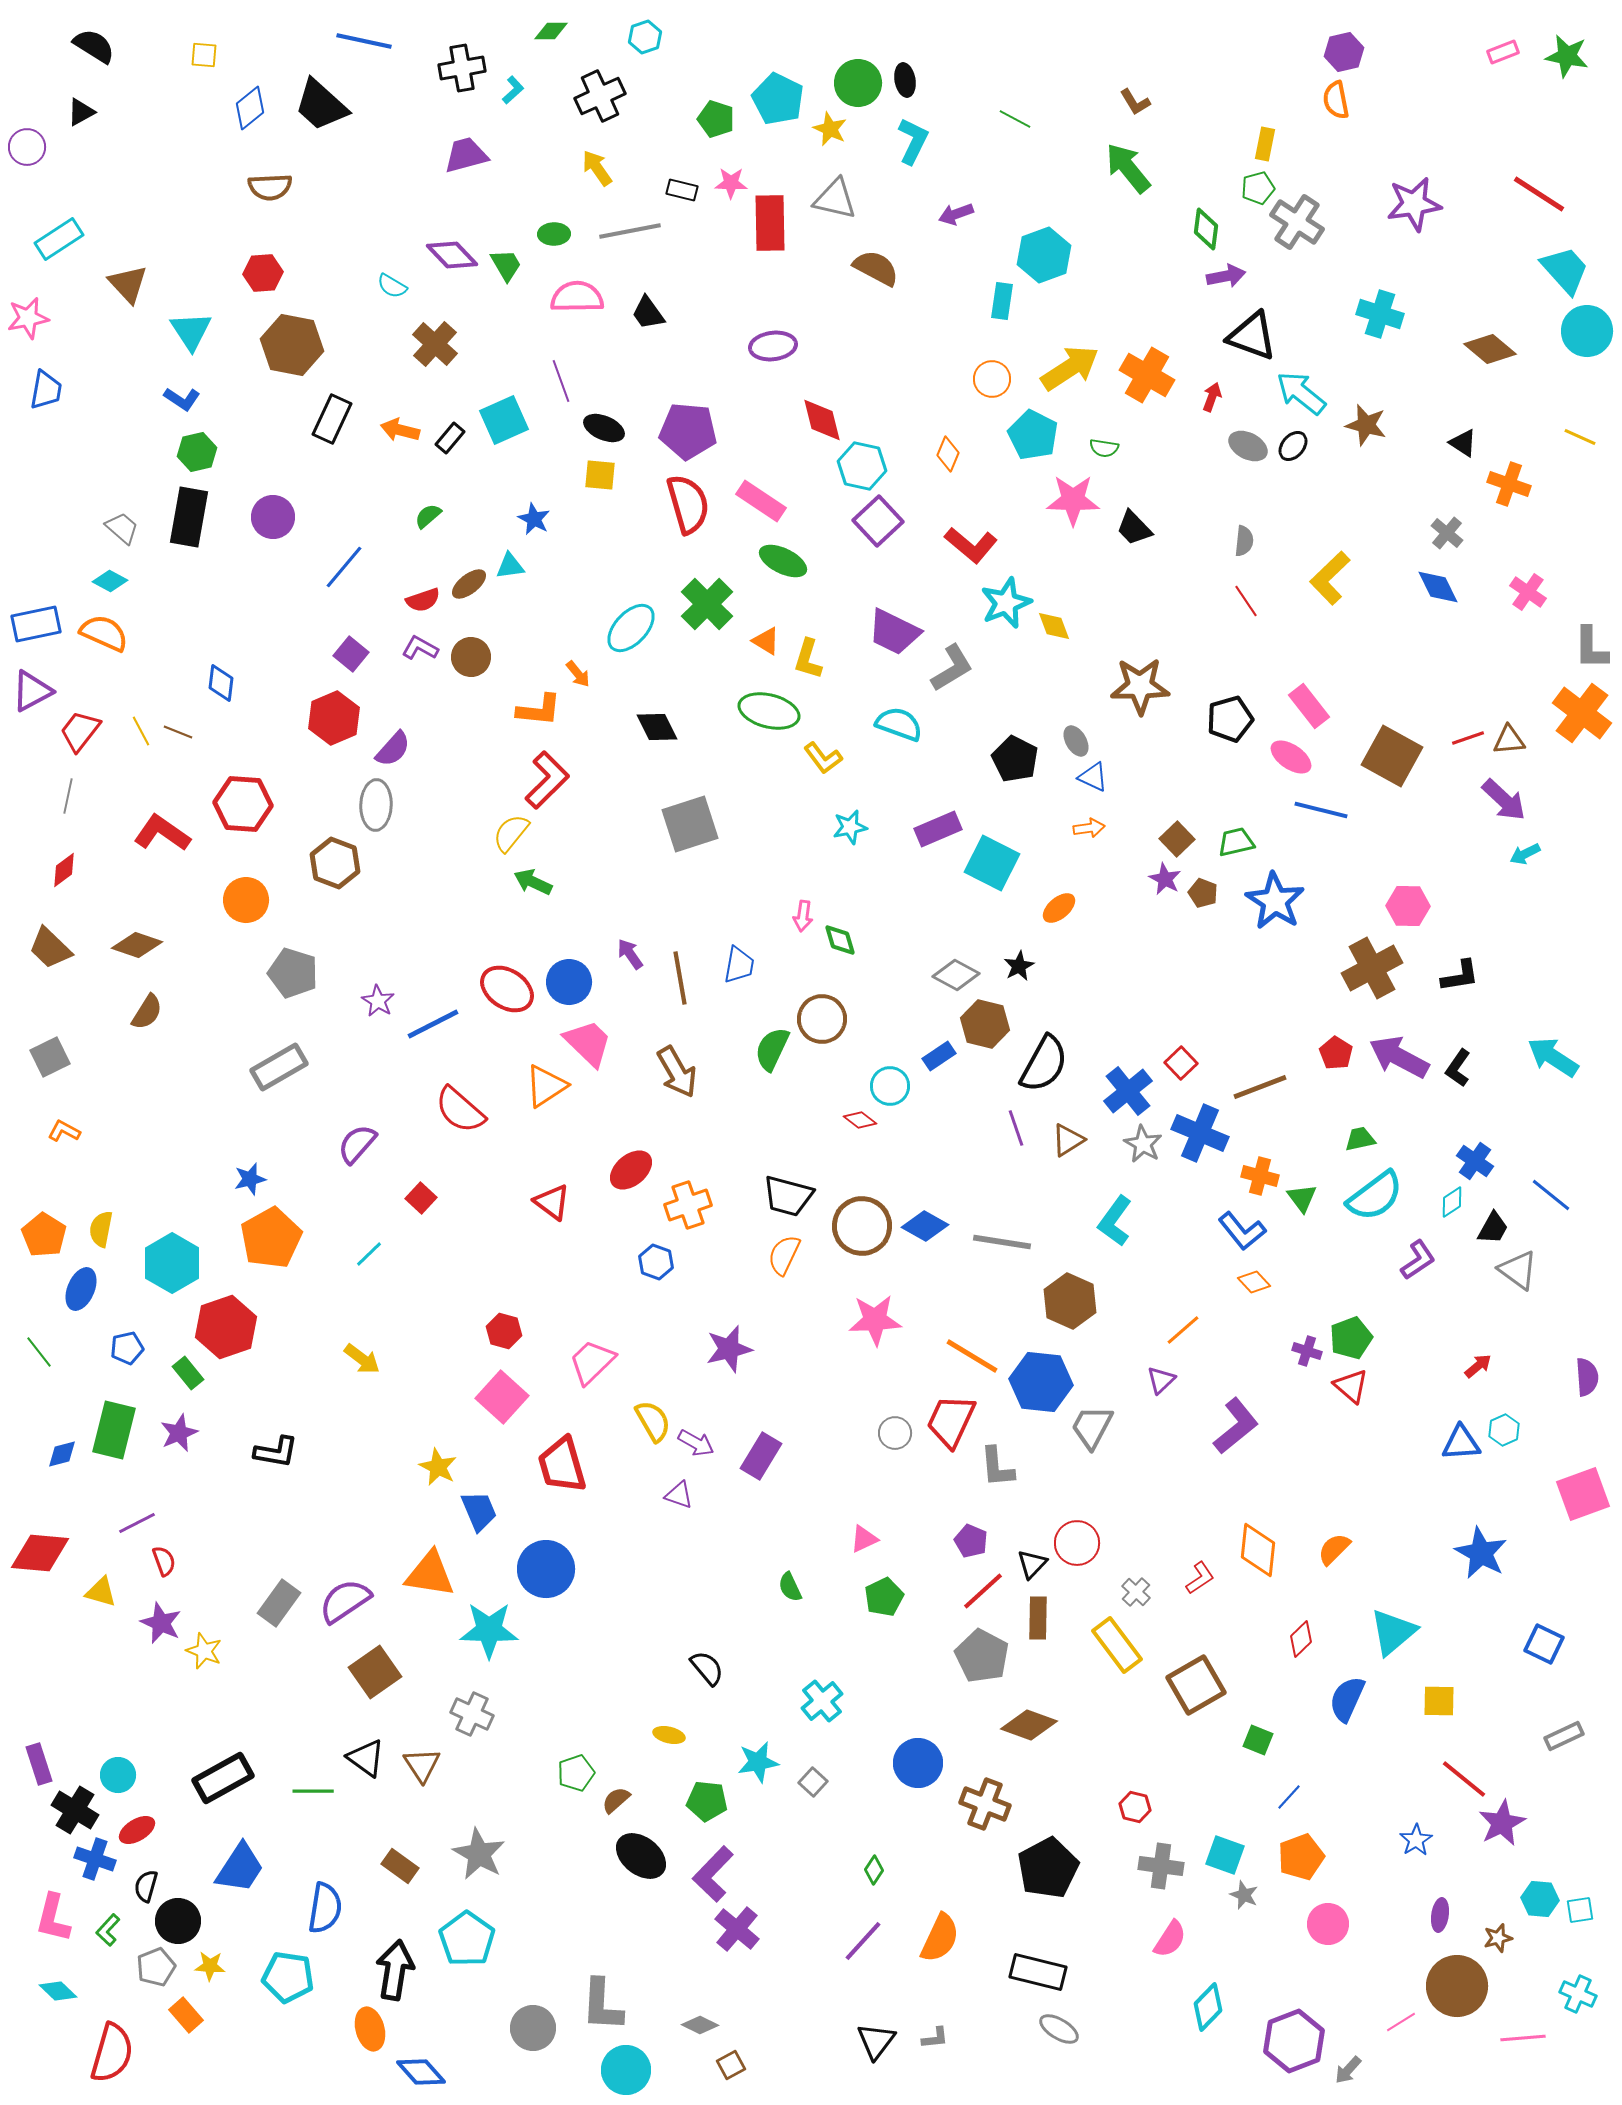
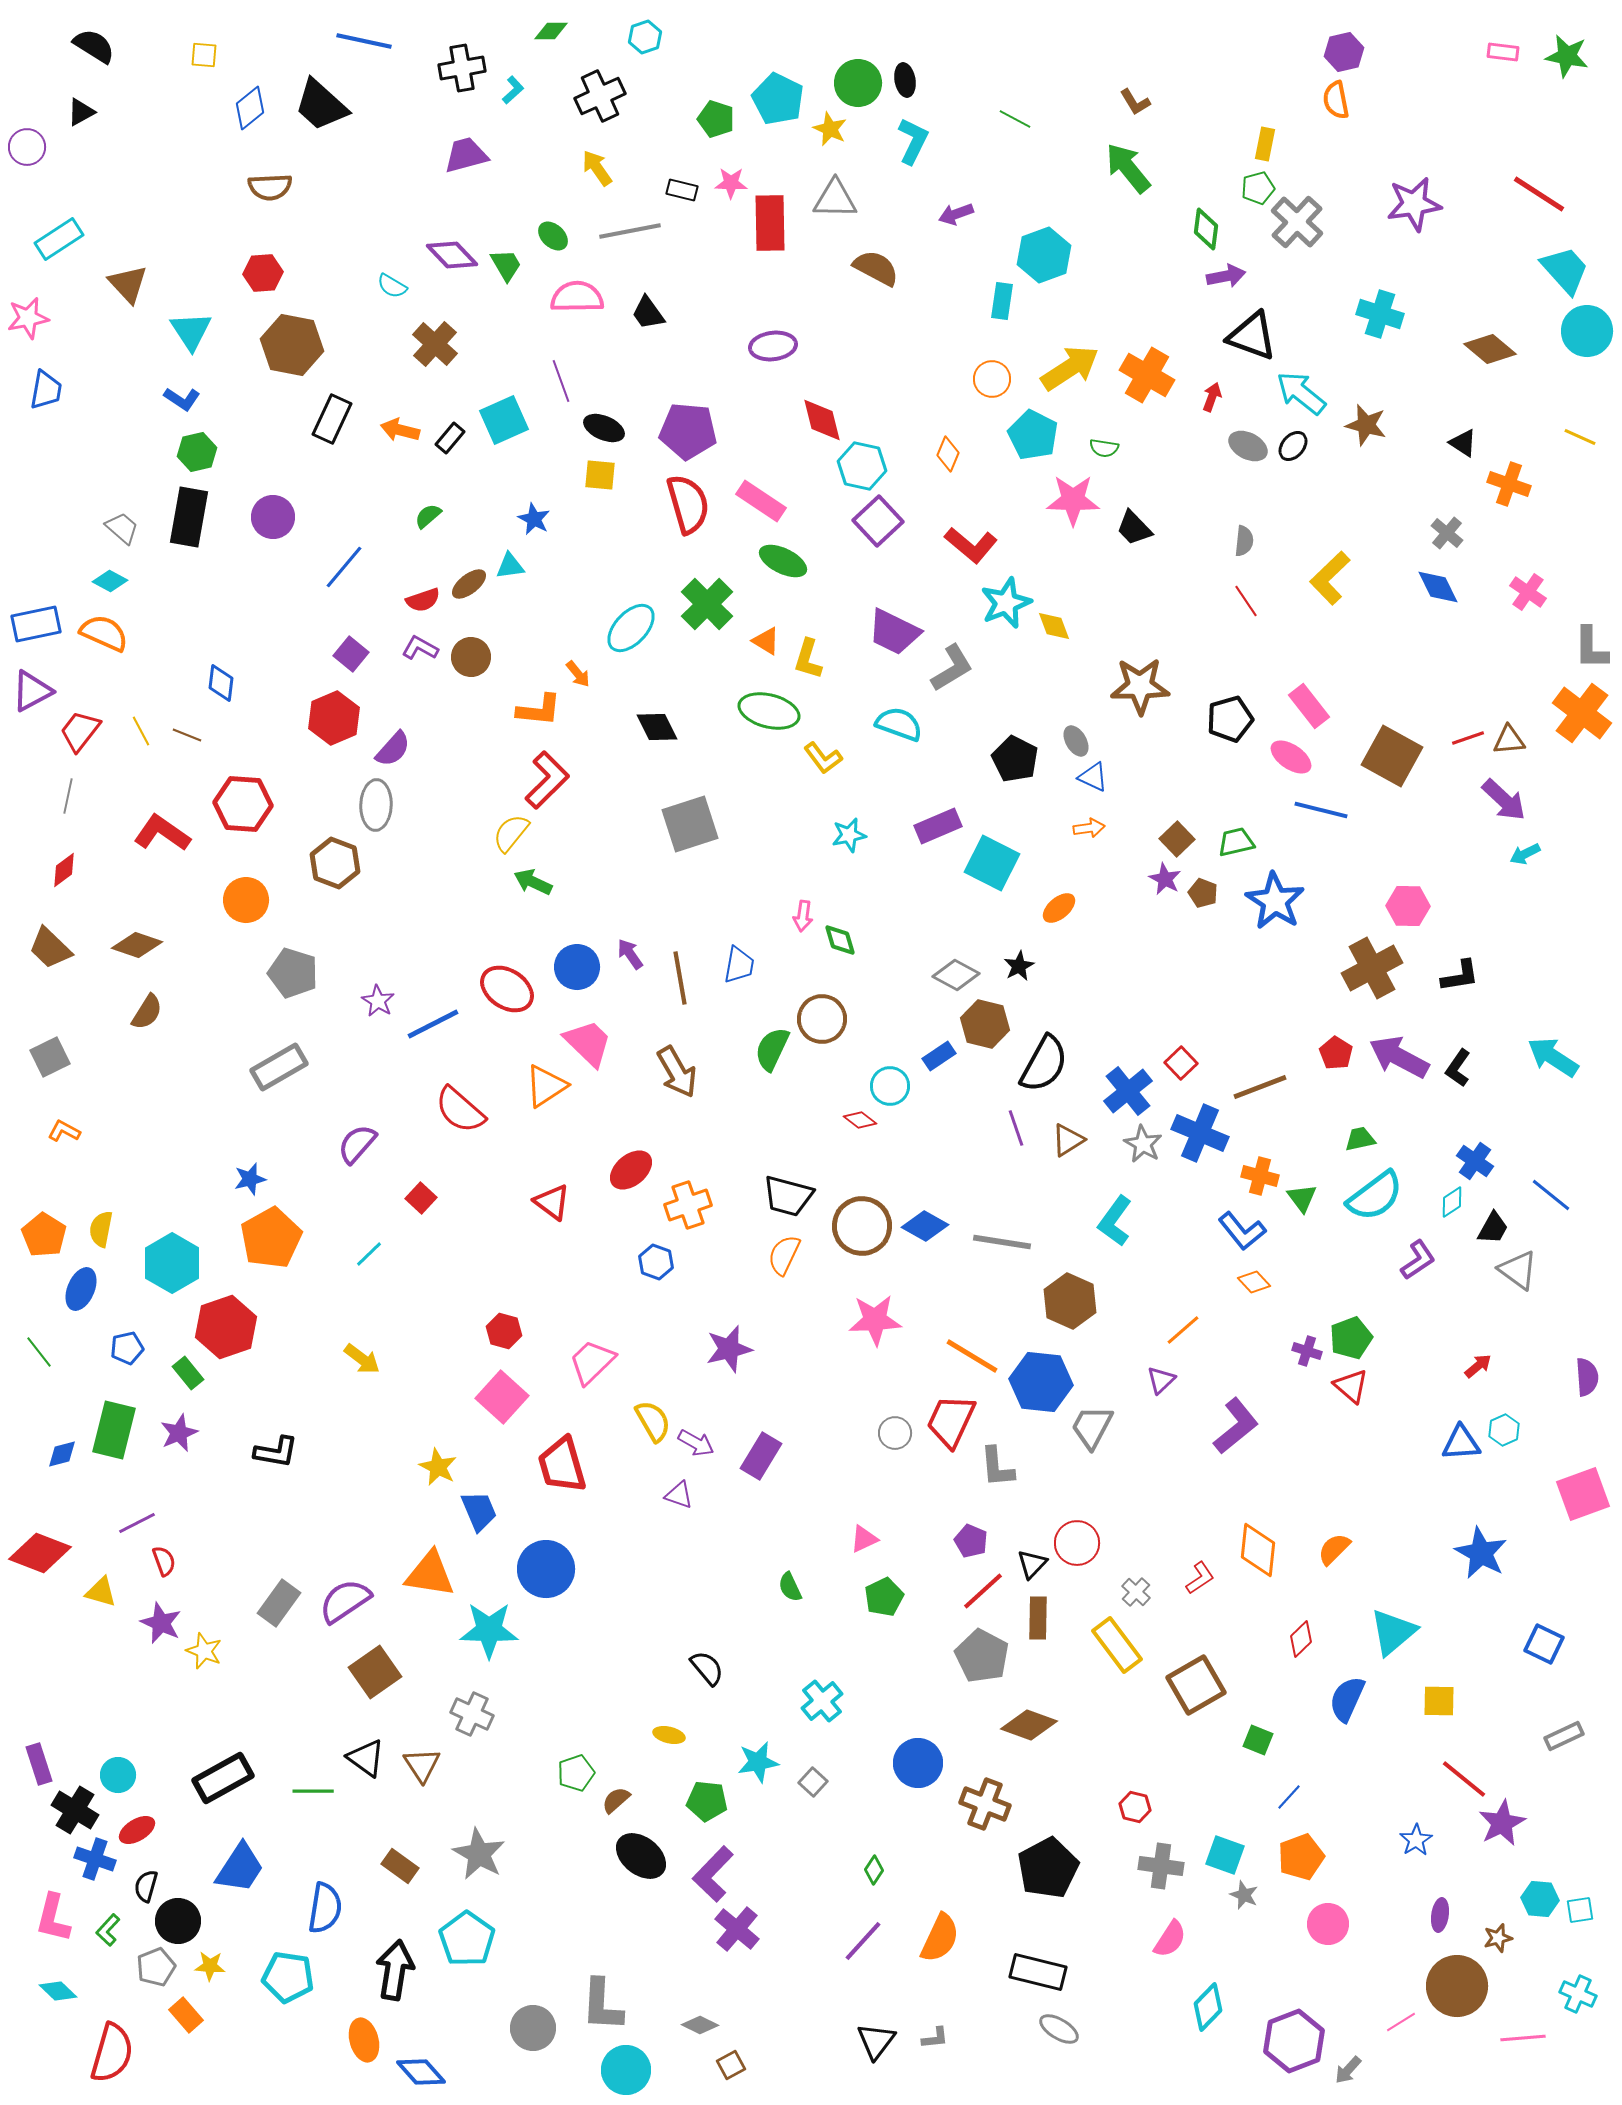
pink rectangle at (1503, 52): rotated 28 degrees clockwise
gray triangle at (835, 199): rotated 12 degrees counterclockwise
gray cross at (1297, 222): rotated 10 degrees clockwise
green ellipse at (554, 234): moved 1 px left, 2 px down; rotated 44 degrees clockwise
brown line at (178, 732): moved 9 px right, 3 px down
cyan star at (850, 827): moved 1 px left, 8 px down
purple rectangle at (938, 829): moved 3 px up
blue circle at (569, 982): moved 8 px right, 15 px up
red diamond at (40, 1553): rotated 16 degrees clockwise
orange ellipse at (370, 2029): moved 6 px left, 11 px down
